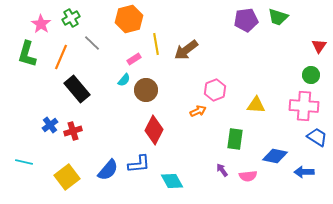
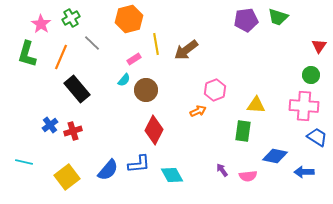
green rectangle: moved 8 px right, 8 px up
cyan diamond: moved 6 px up
